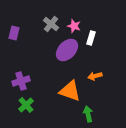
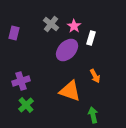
pink star: rotated 16 degrees clockwise
orange arrow: rotated 104 degrees counterclockwise
green arrow: moved 5 px right, 1 px down
